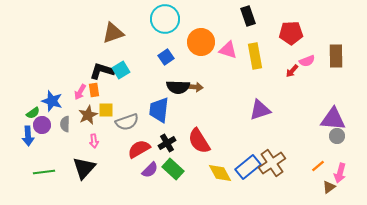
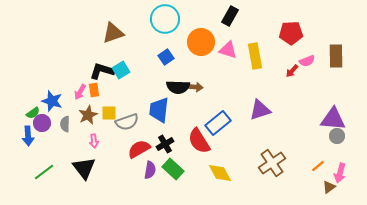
black rectangle at (248, 16): moved 18 px left; rotated 48 degrees clockwise
yellow square at (106, 110): moved 3 px right, 3 px down
purple circle at (42, 125): moved 2 px up
black cross at (167, 143): moved 2 px left, 1 px down
blue rectangle at (248, 167): moved 30 px left, 44 px up
black triangle at (84, 168): rotated 20 degrees counterclockwise
purple semicircle at (150, 170): rotated 36 degrees counterclockwise
green line at (44, 172): rotated 30 degrees counterclockwise
